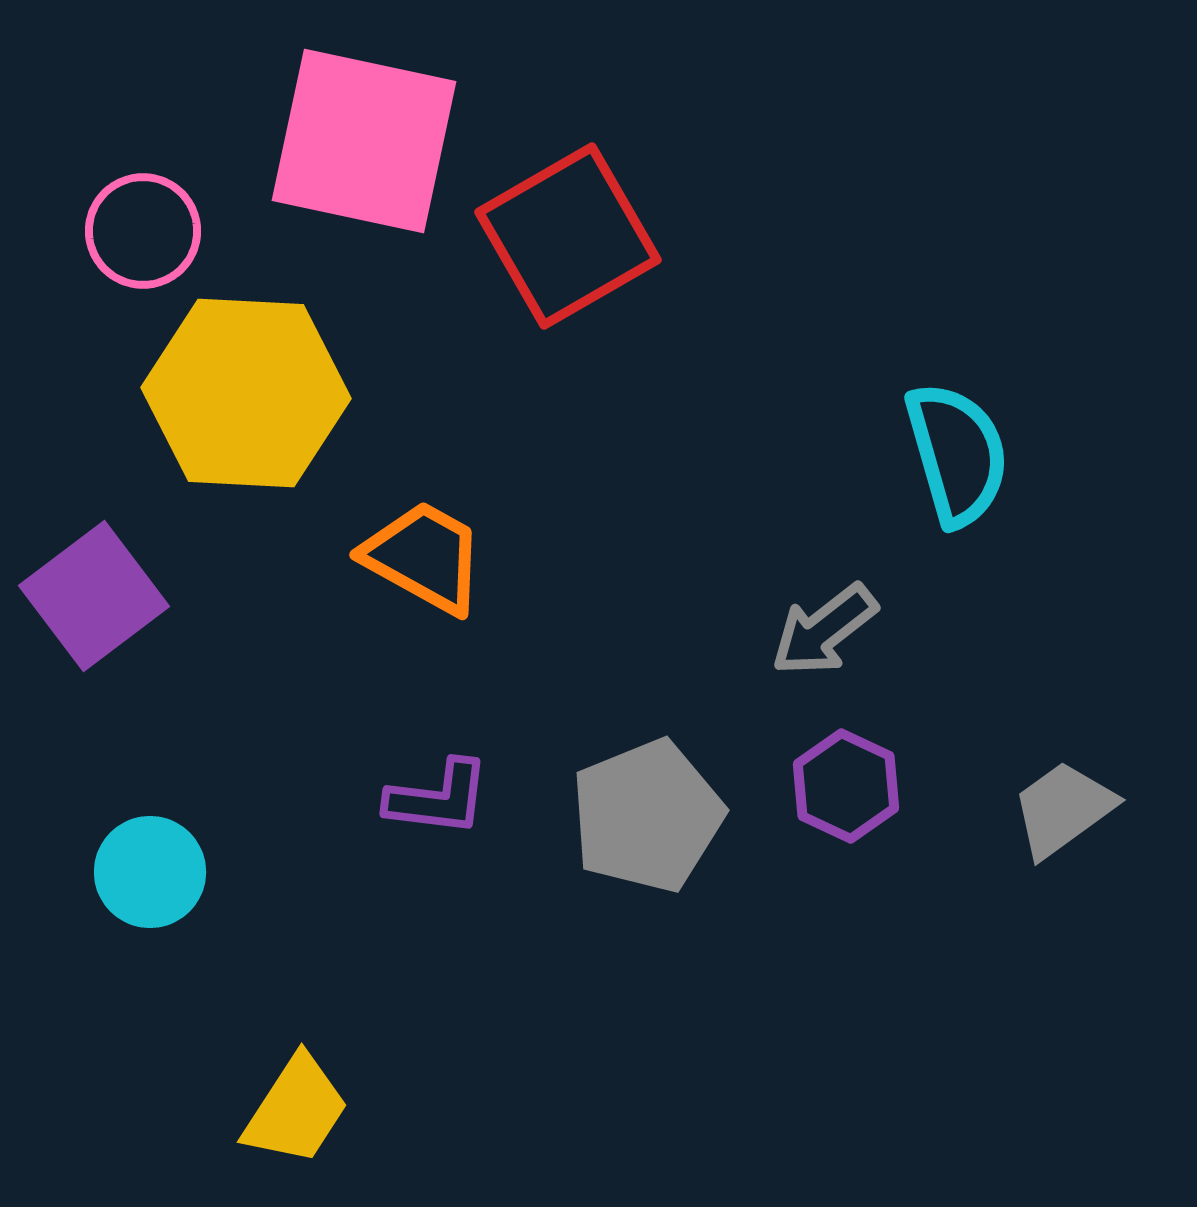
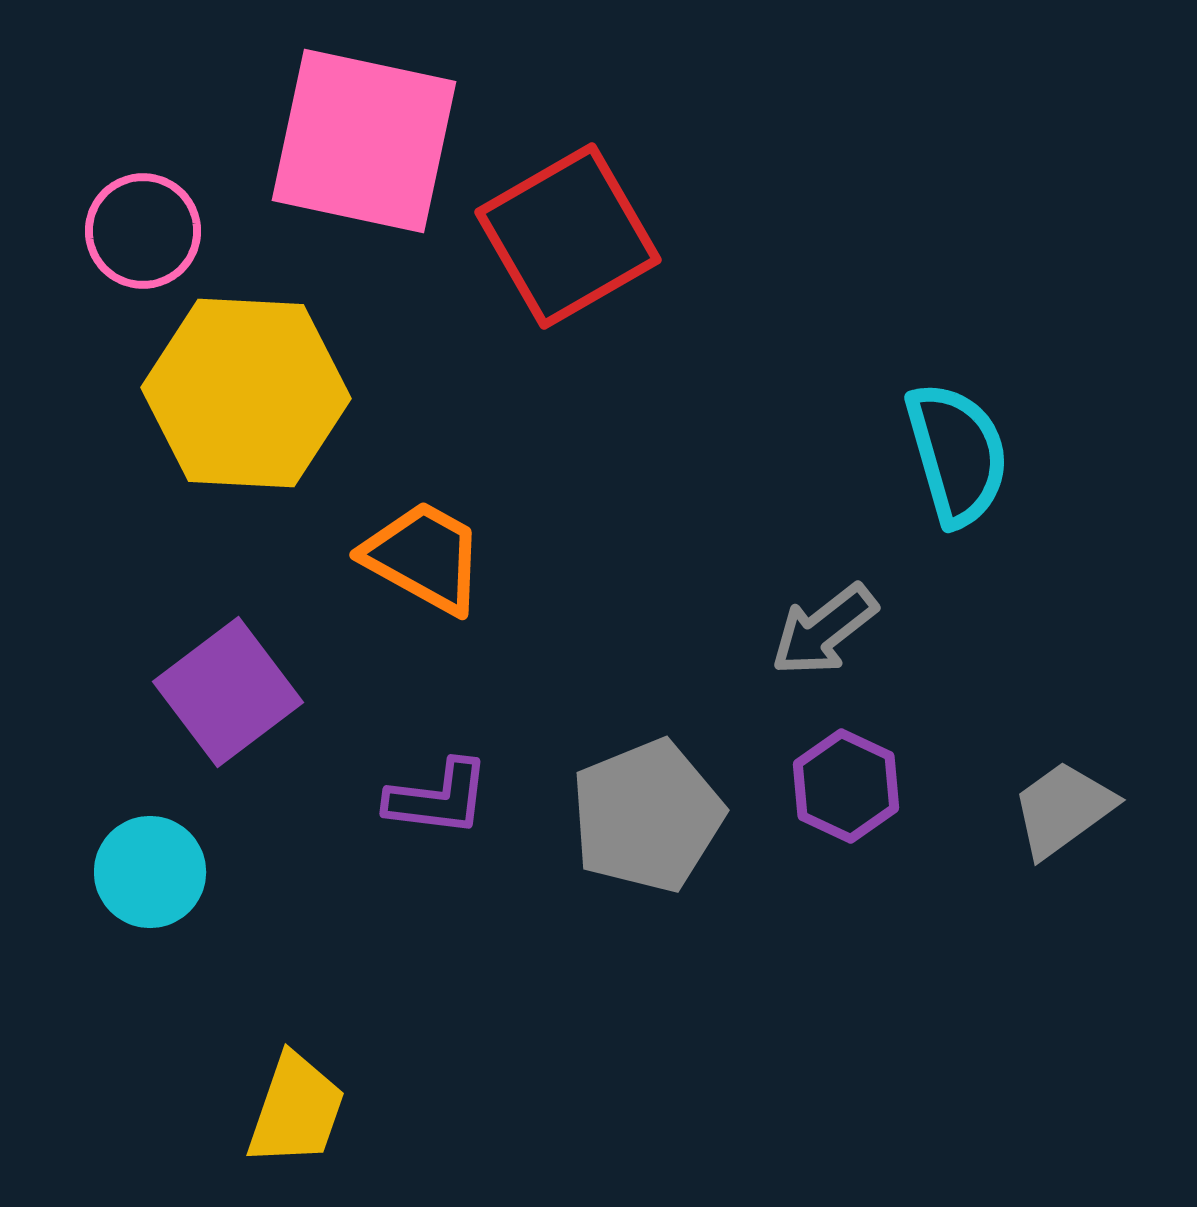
purple square: moved 134 px right, 96 px down
yellow trapezoid: rotated 14 degrees counterclockwise
